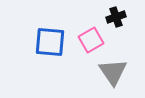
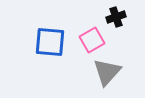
pink square: moved 1 px right
gray triangle: moved 6 px left; rotated 16 degrees clockwise
